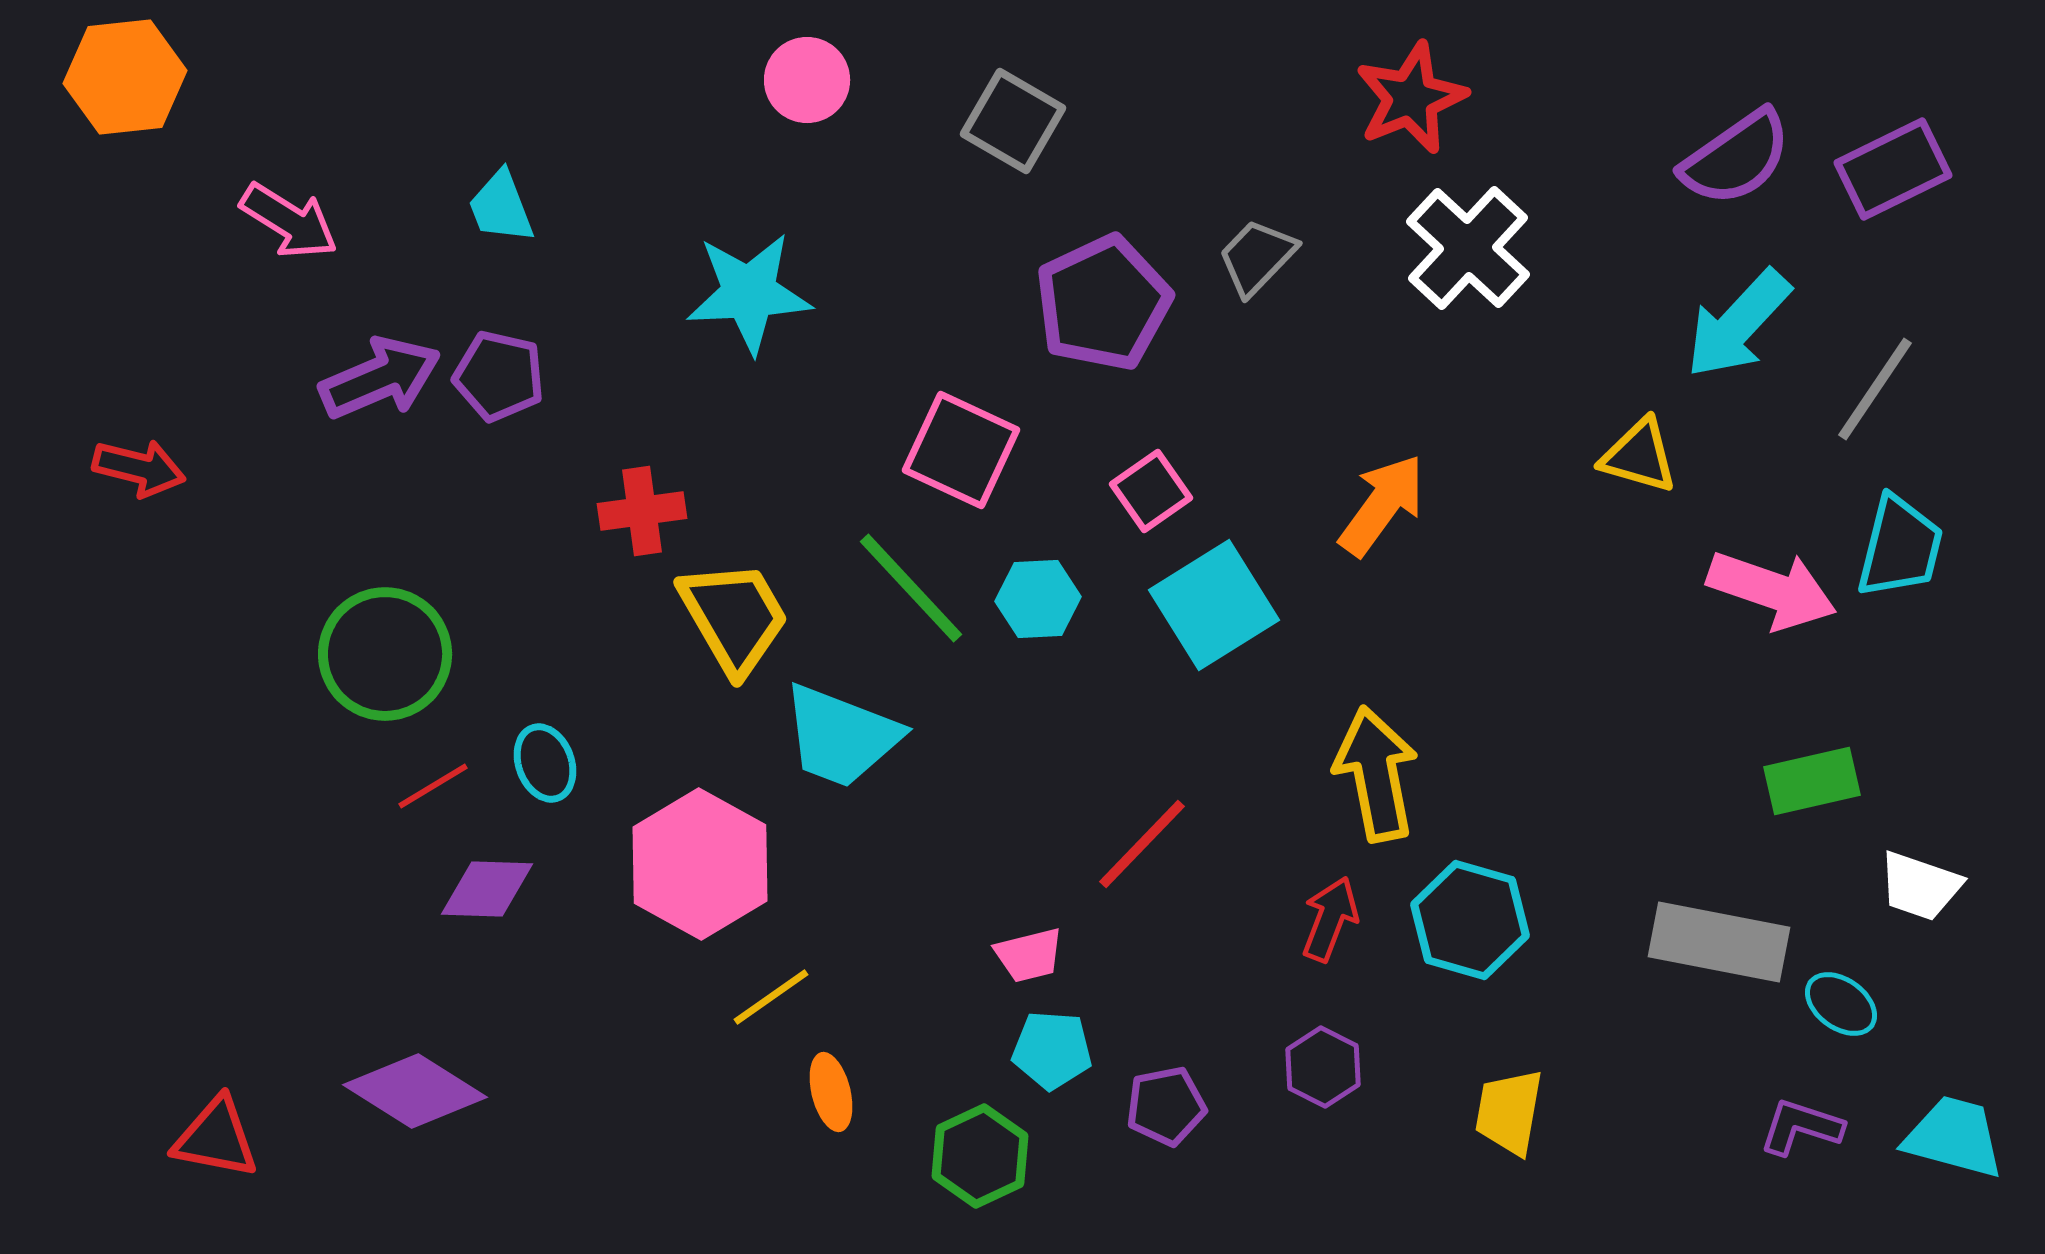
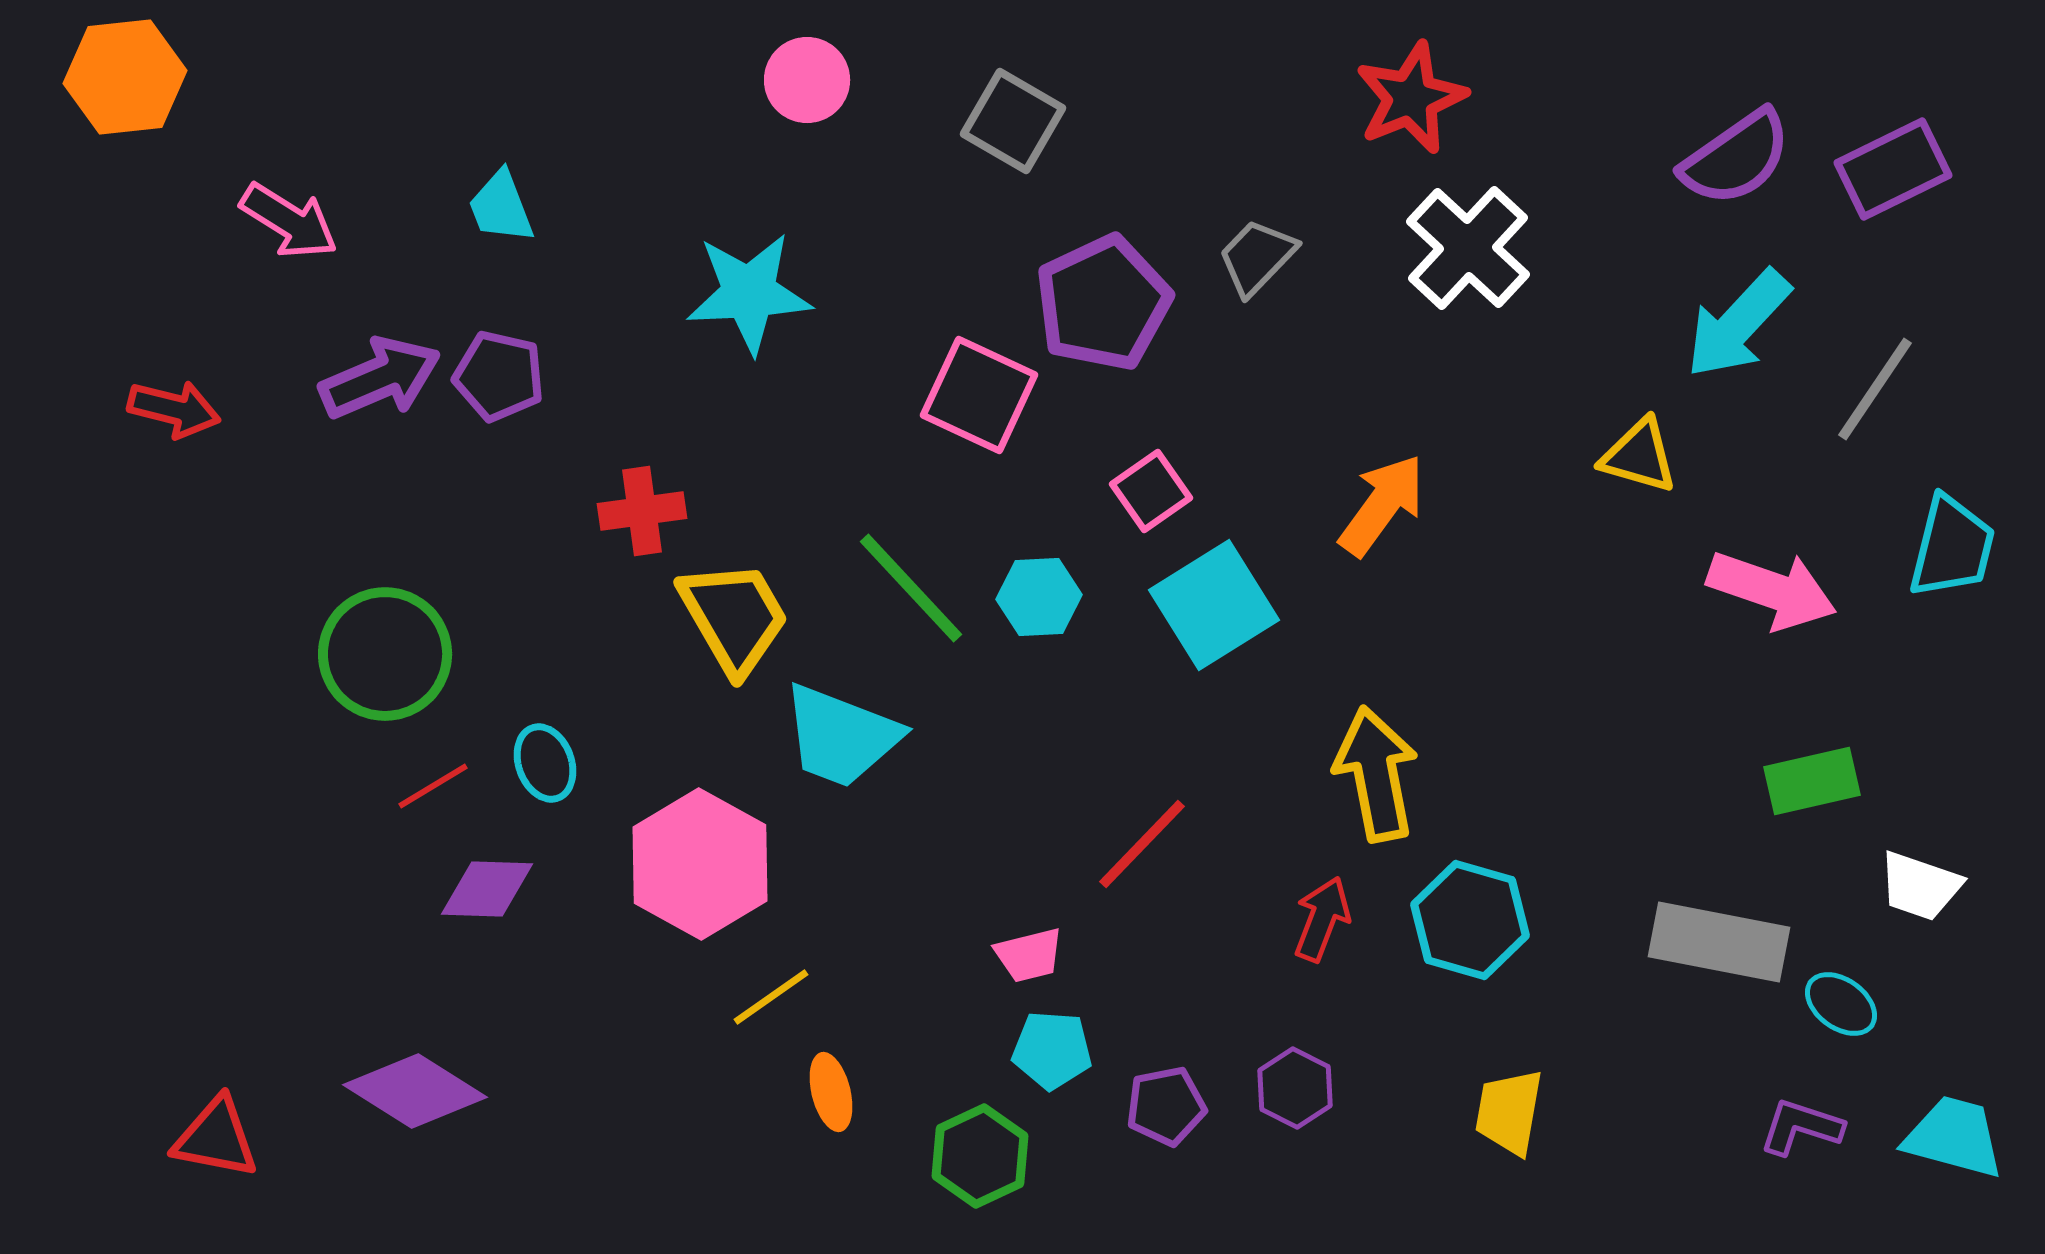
pink square at (961, 450): moved 18 px right, 55 px up
red arrow at (139, 468): moved 35 px right, 59 px up
cyan trapezoid at (1900, 547): moved 52 px right
cyan hexagon at (1038, 599): moved 1 px right, 2 px up
red arrow at (1330, 919): moved 8 px left
purple hexagon at (1323, 1067): moved 28 px left, 21 px down
